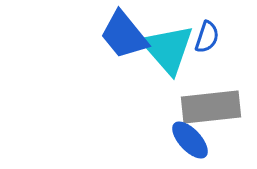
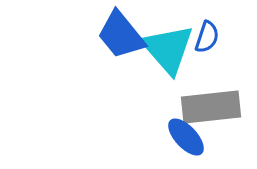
blue trapezoid: moved 3 px left
blue ellipse: moved 4 px left, 3 px up
